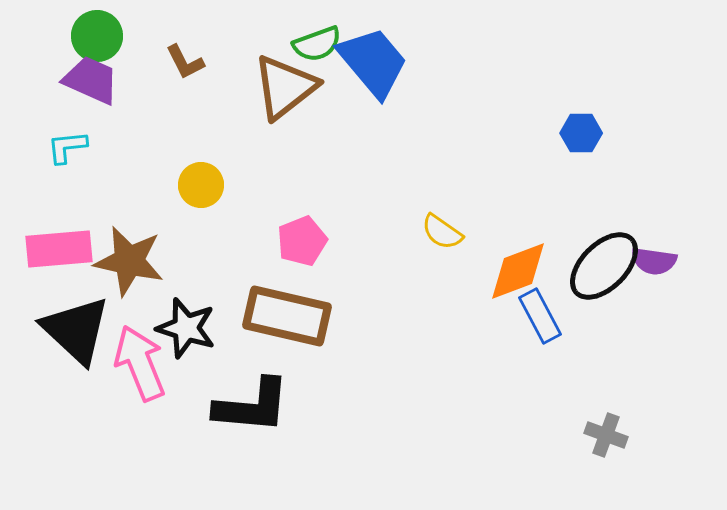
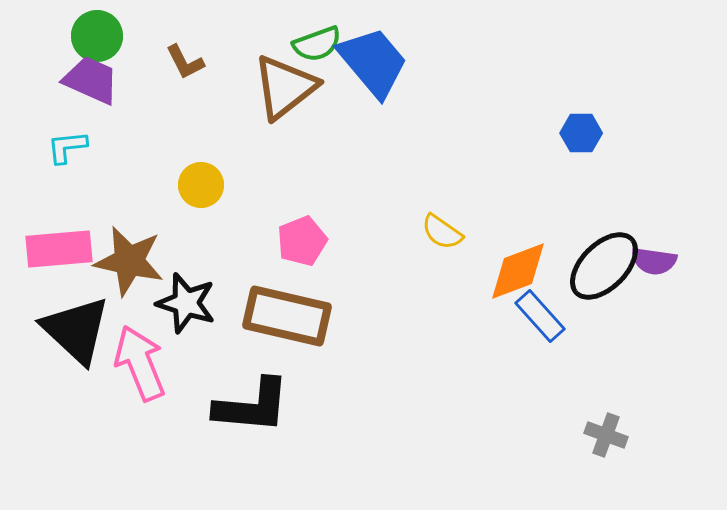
blue rectangle: rotated 14 degrees counterclockwise
black star: moved 25 px up
